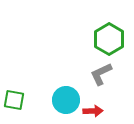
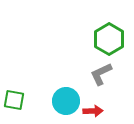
cyan circle: moved 1 px down
